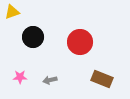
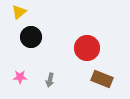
yellow triangle: moved 7 px right; rotated 21 degrees counterclockwise
black circle: moved 2 px left
red circle: moved 7 px right, 6 px down
gray arrow: rotated 64 degrees counterclockwise
